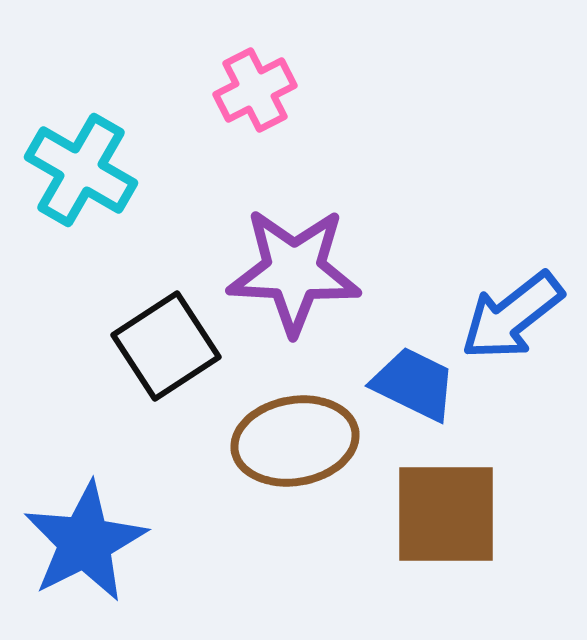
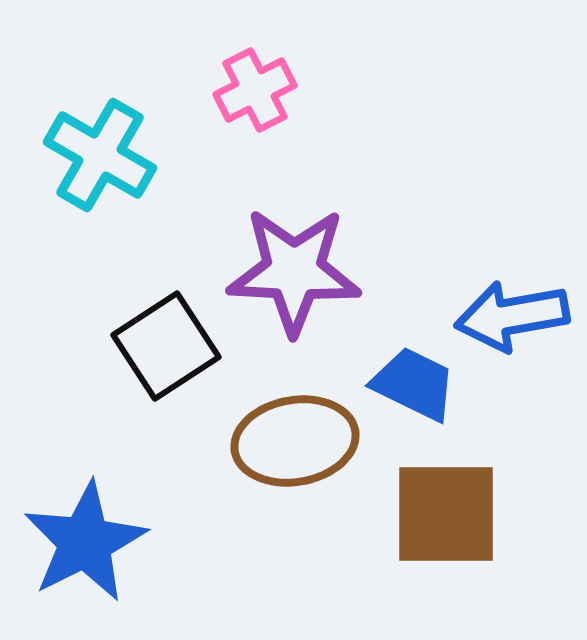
cyan cross: moved 19 px right, 15 px up
blue arrow: rotated 28 degrees clockwise
